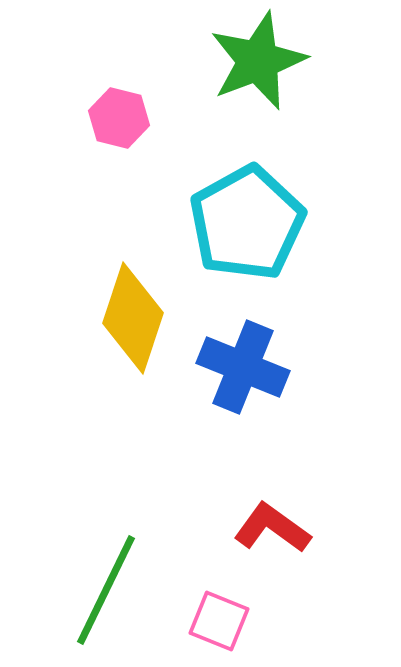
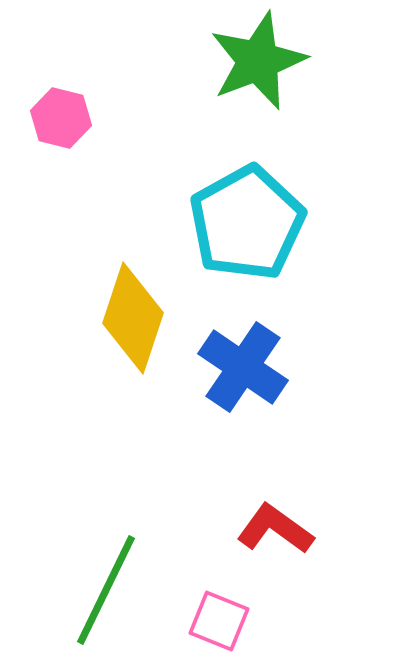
pink hexagon: moved 58 px left
blue cross: rotated 12 degrees clockwise
red L-shape: moved 3 px right, 1 px down
